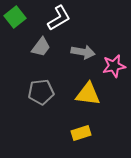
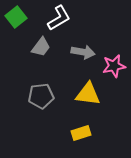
green square: moved 1 px right
gray pentagon: moved 4 px down
